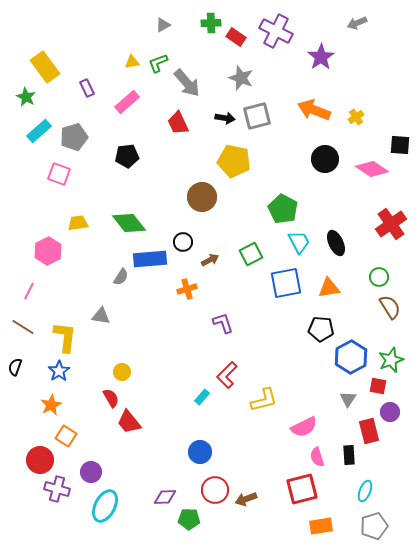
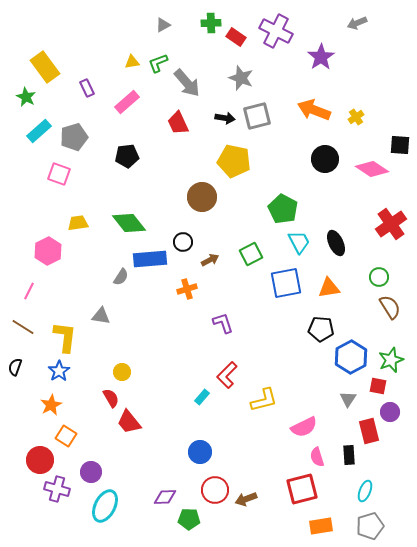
gray pentagon at (374, 526): moved 4 px left
